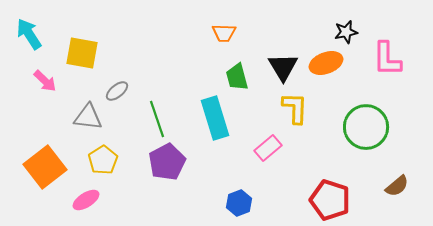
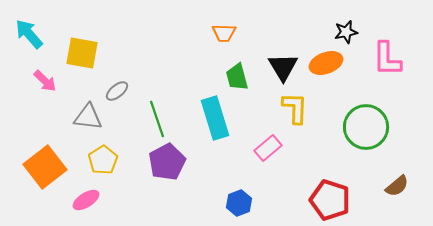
cyan arrow: rotated 8 degrees counterclockwise
